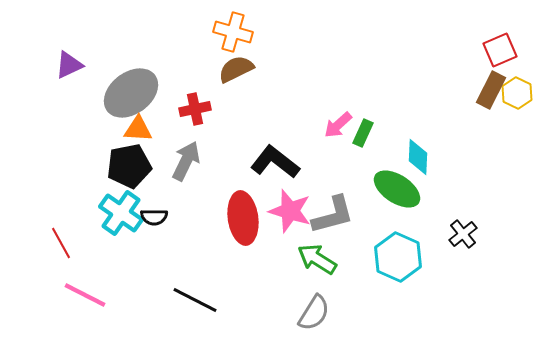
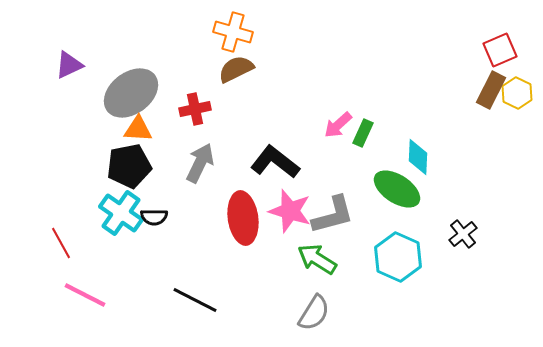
gray arrow: moved 14 px right, 2 px down
